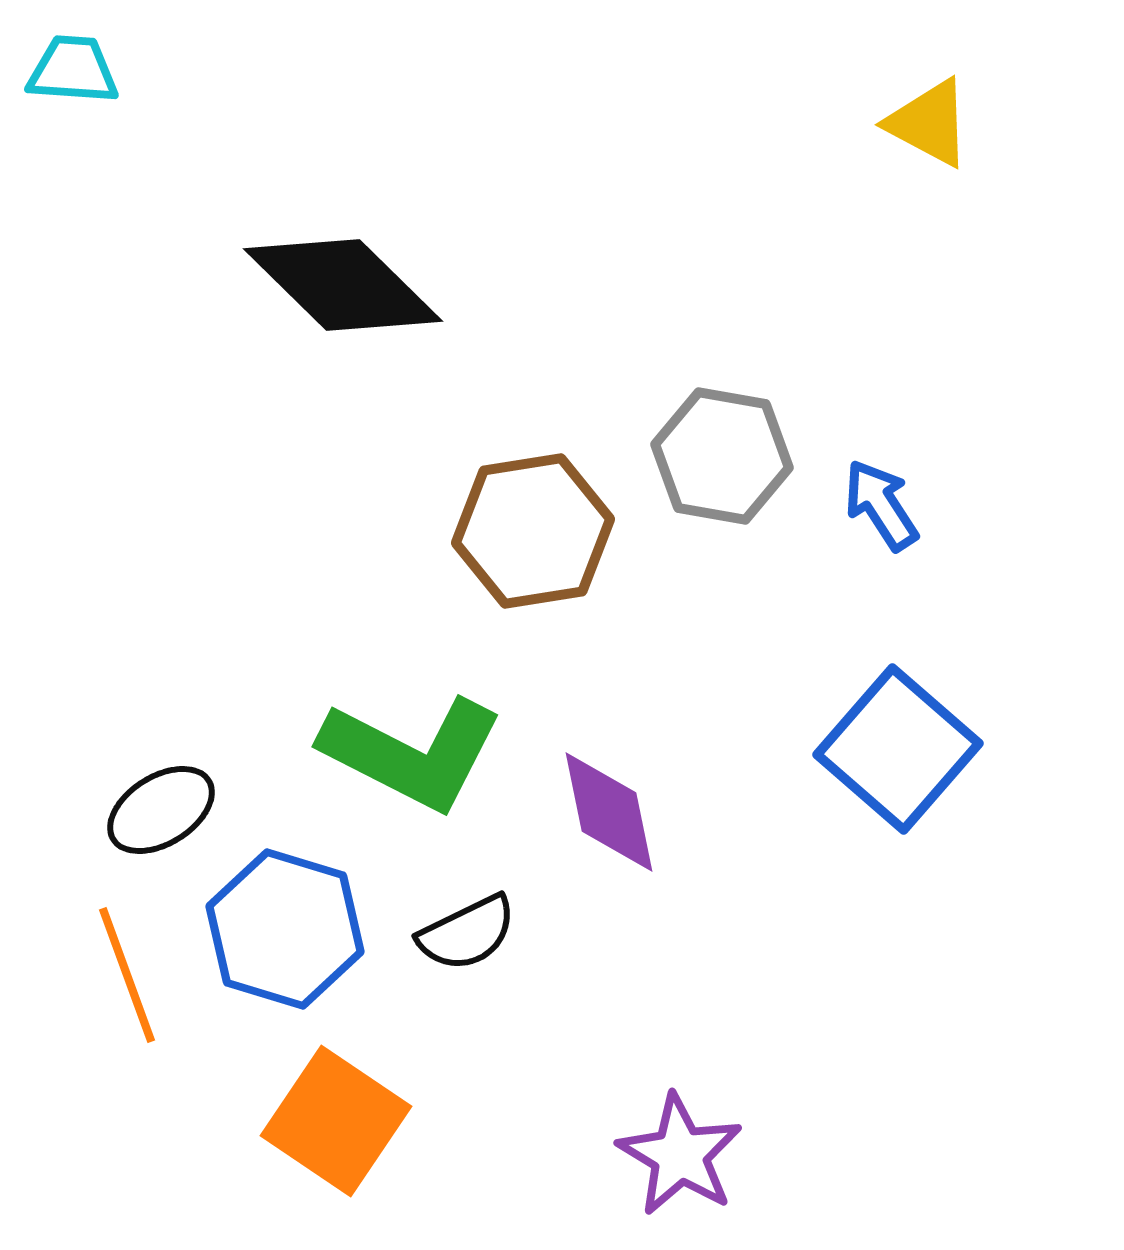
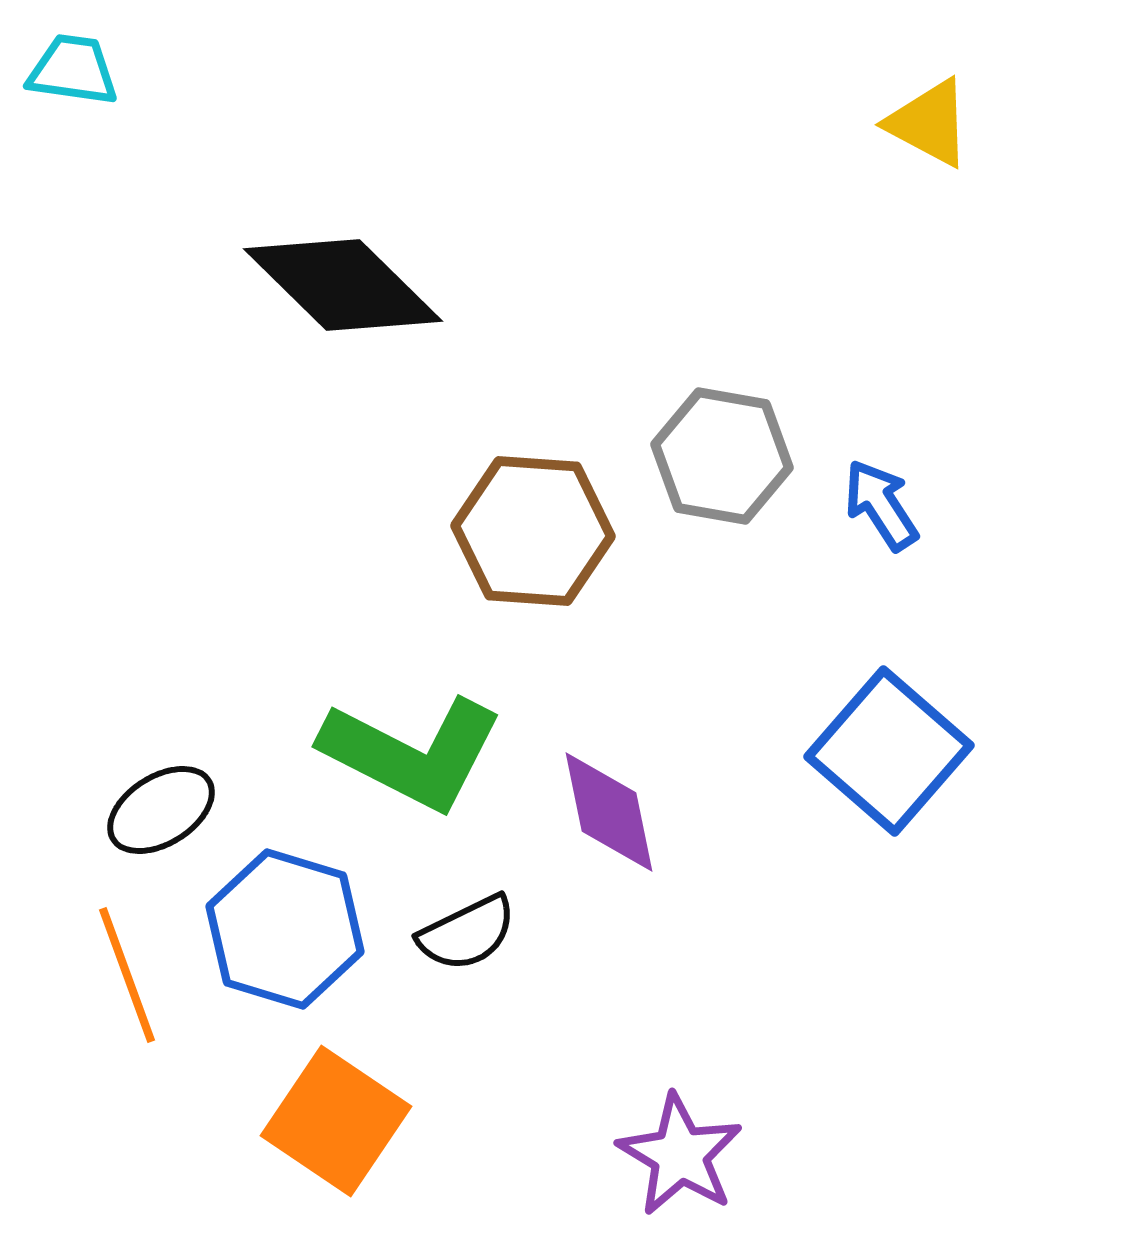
cyan trapezoid: rotated 4 degrees clockwise
brown hexagon: rotated 13 degrees clockwise
blue square: moved 9 px left, 2 px down
